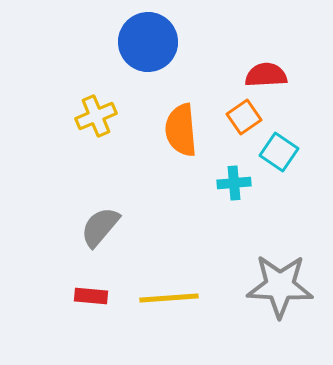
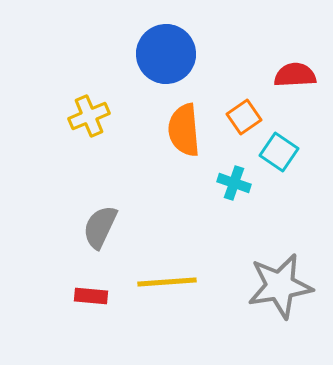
blue circle: moved 18 px right, 12 px down
red semicircle: moved 29 px right
yellow cross: moved 7 px left
orange semicircle: moved 3 px right
cyan cross: rotated 24 degrees clockwise
gray semicircle: rotated 15 degrees counterclockwise
gray star: rotated 12 degrees counterclockwise
yellow line: moved 2 px left, 16 px up
